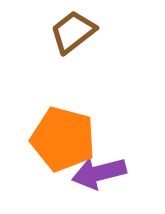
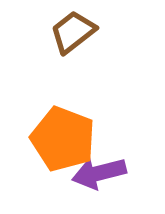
orange pentagon: rotated 6 degrees clockwise
